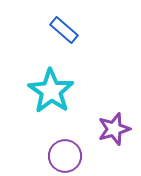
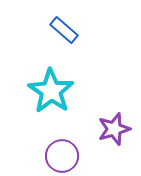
purple circle: moved 3 px left
